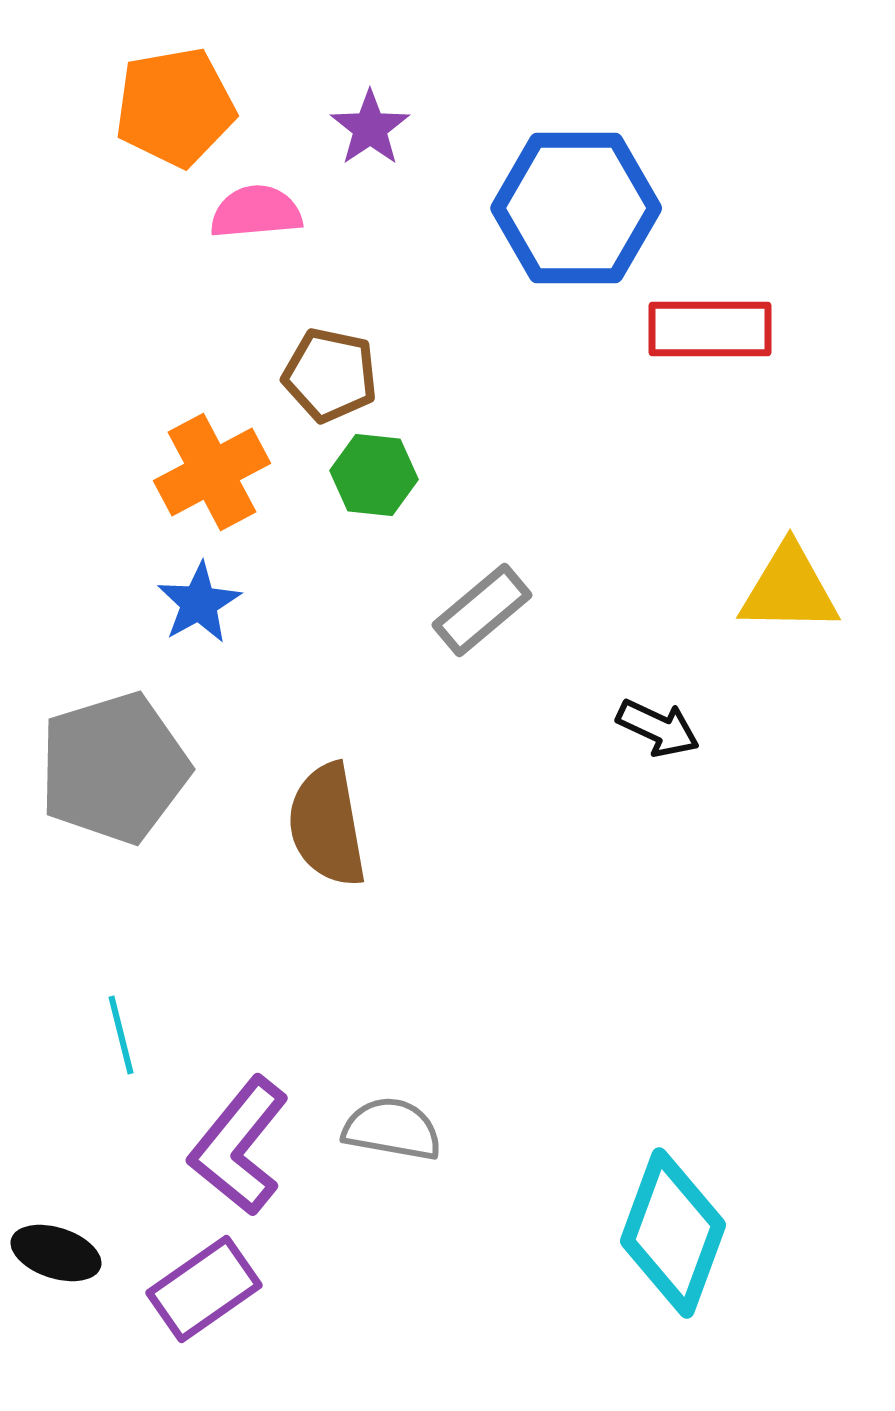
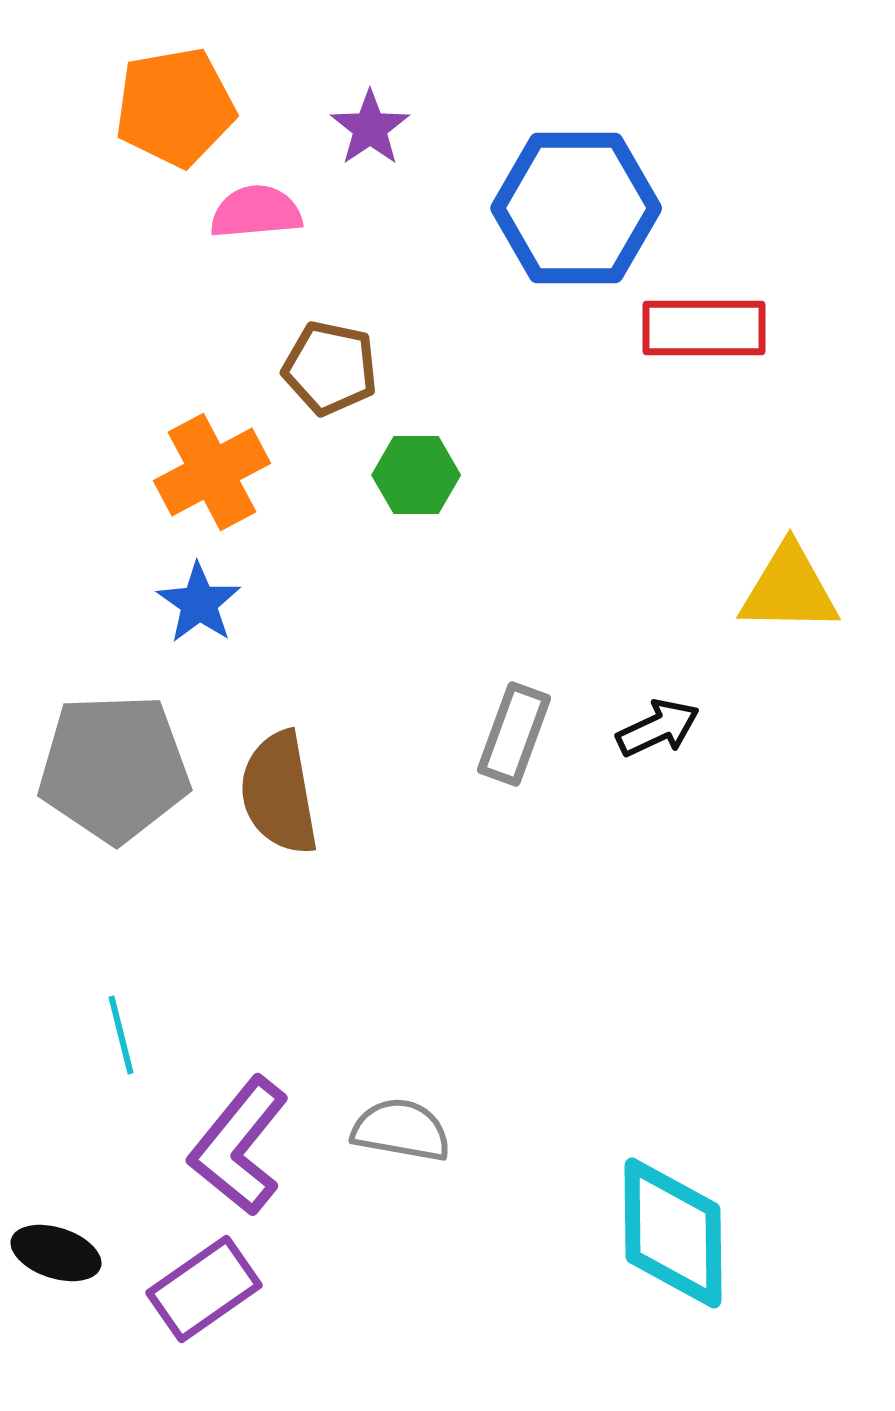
red rectangle: moved 6 px left, 1 px up
brown pentagon: moved 7 px up
green hexagon: moved 42 px right; rotated 6 degrees counterclockwise
blue star: rotated 8 degrees counterclockwise
gray rectangle: moved 32 px right, 124 px down; rotated 30 degrees counterclockwise
black arrow: rotated 50 degrees counterclockwise
gray pentagon: rotated 15 degrees clockwise
brown semicircle: moved 48 px left, 32 px up
gray semicircle: moved 9 px right, 1 px down
cyan diamond: rotated 21 degrees counterclockwise
